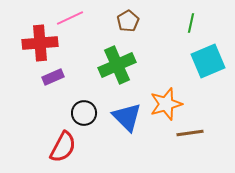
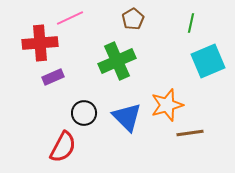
brown pentagon: moved 5 px right, 2 px up
green cross: moved 4 px up
orange star: moved 1 px right, 1 px down
